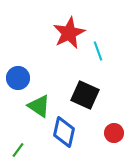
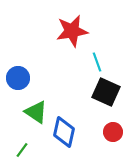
red star: moved 3 px right, 2 px up; rotated 16 degrees clockwise
cyan line: moved 1 px left, 11 px down
black square: moved 21 px right, 3 px up
green triangle: moved 3 px left, 6 px down
red circle: moved 1 px left, 1 px up
green line: moved 4 px right
